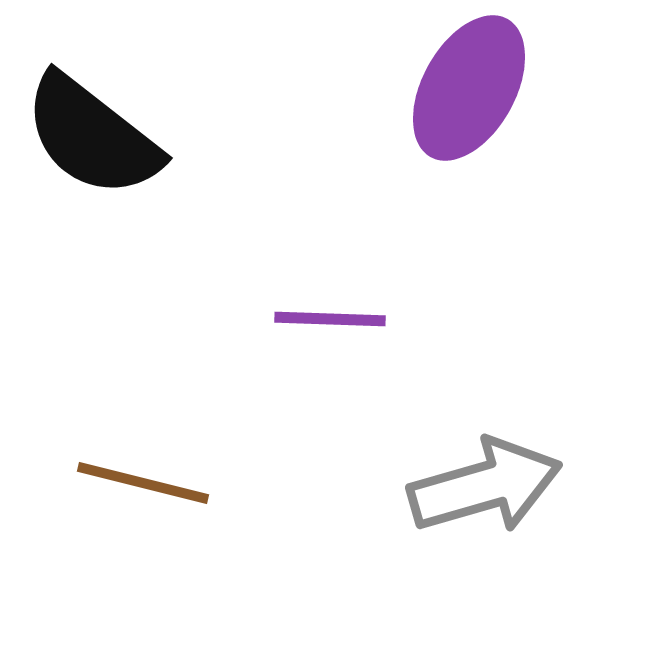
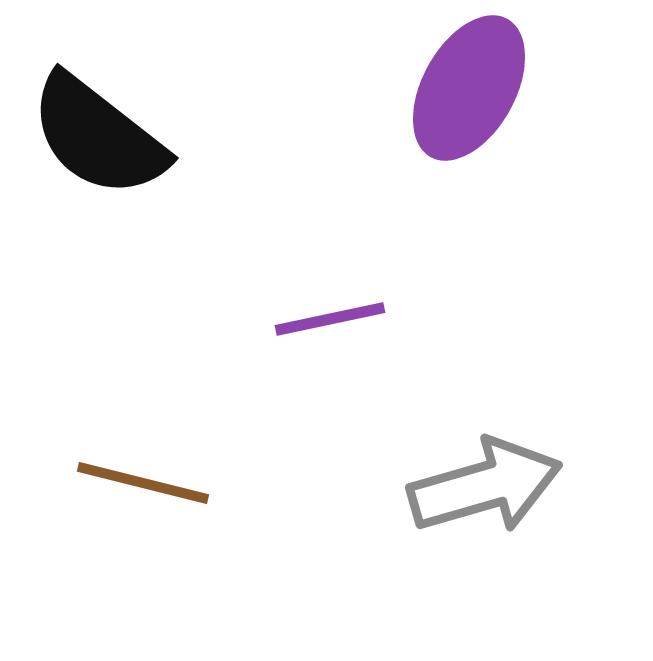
black semicircle: moved 6 px right
purple line: rotated 14 degrees counterclockwise
